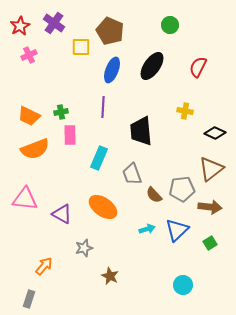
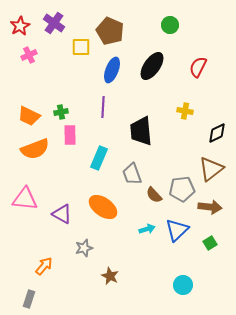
black diamond: moved 2 px right; rotated 50 degrees counterclockwise
